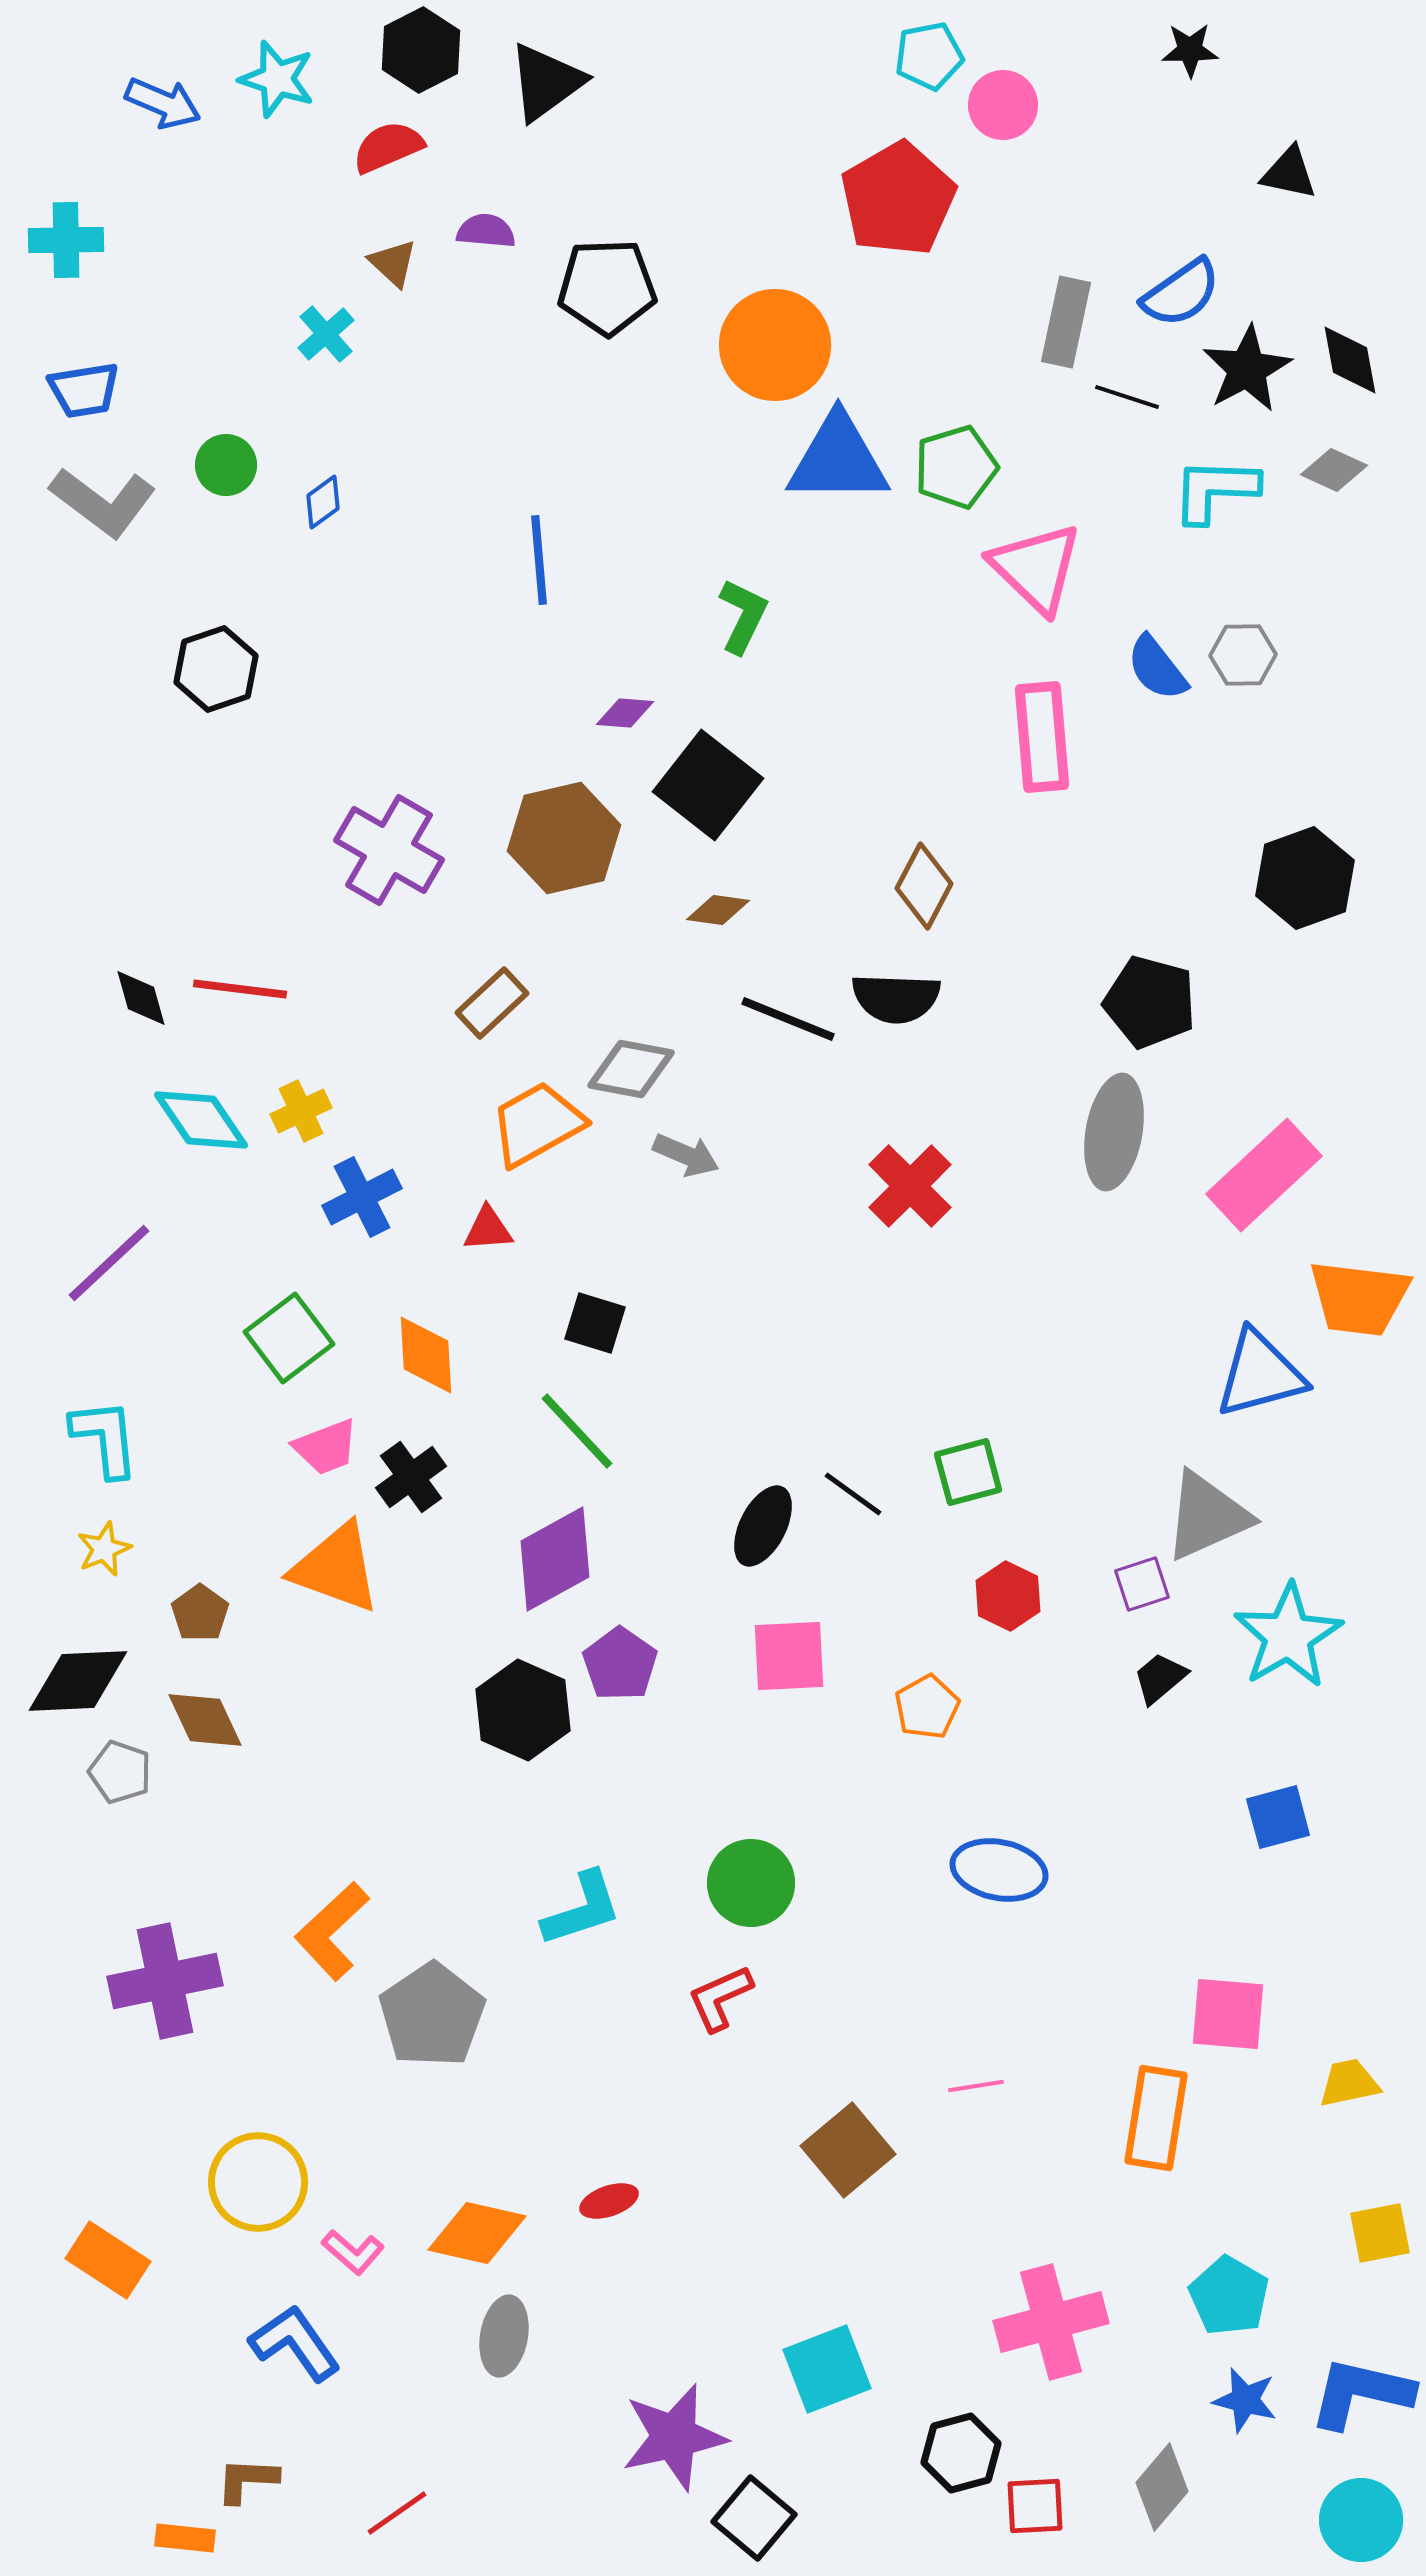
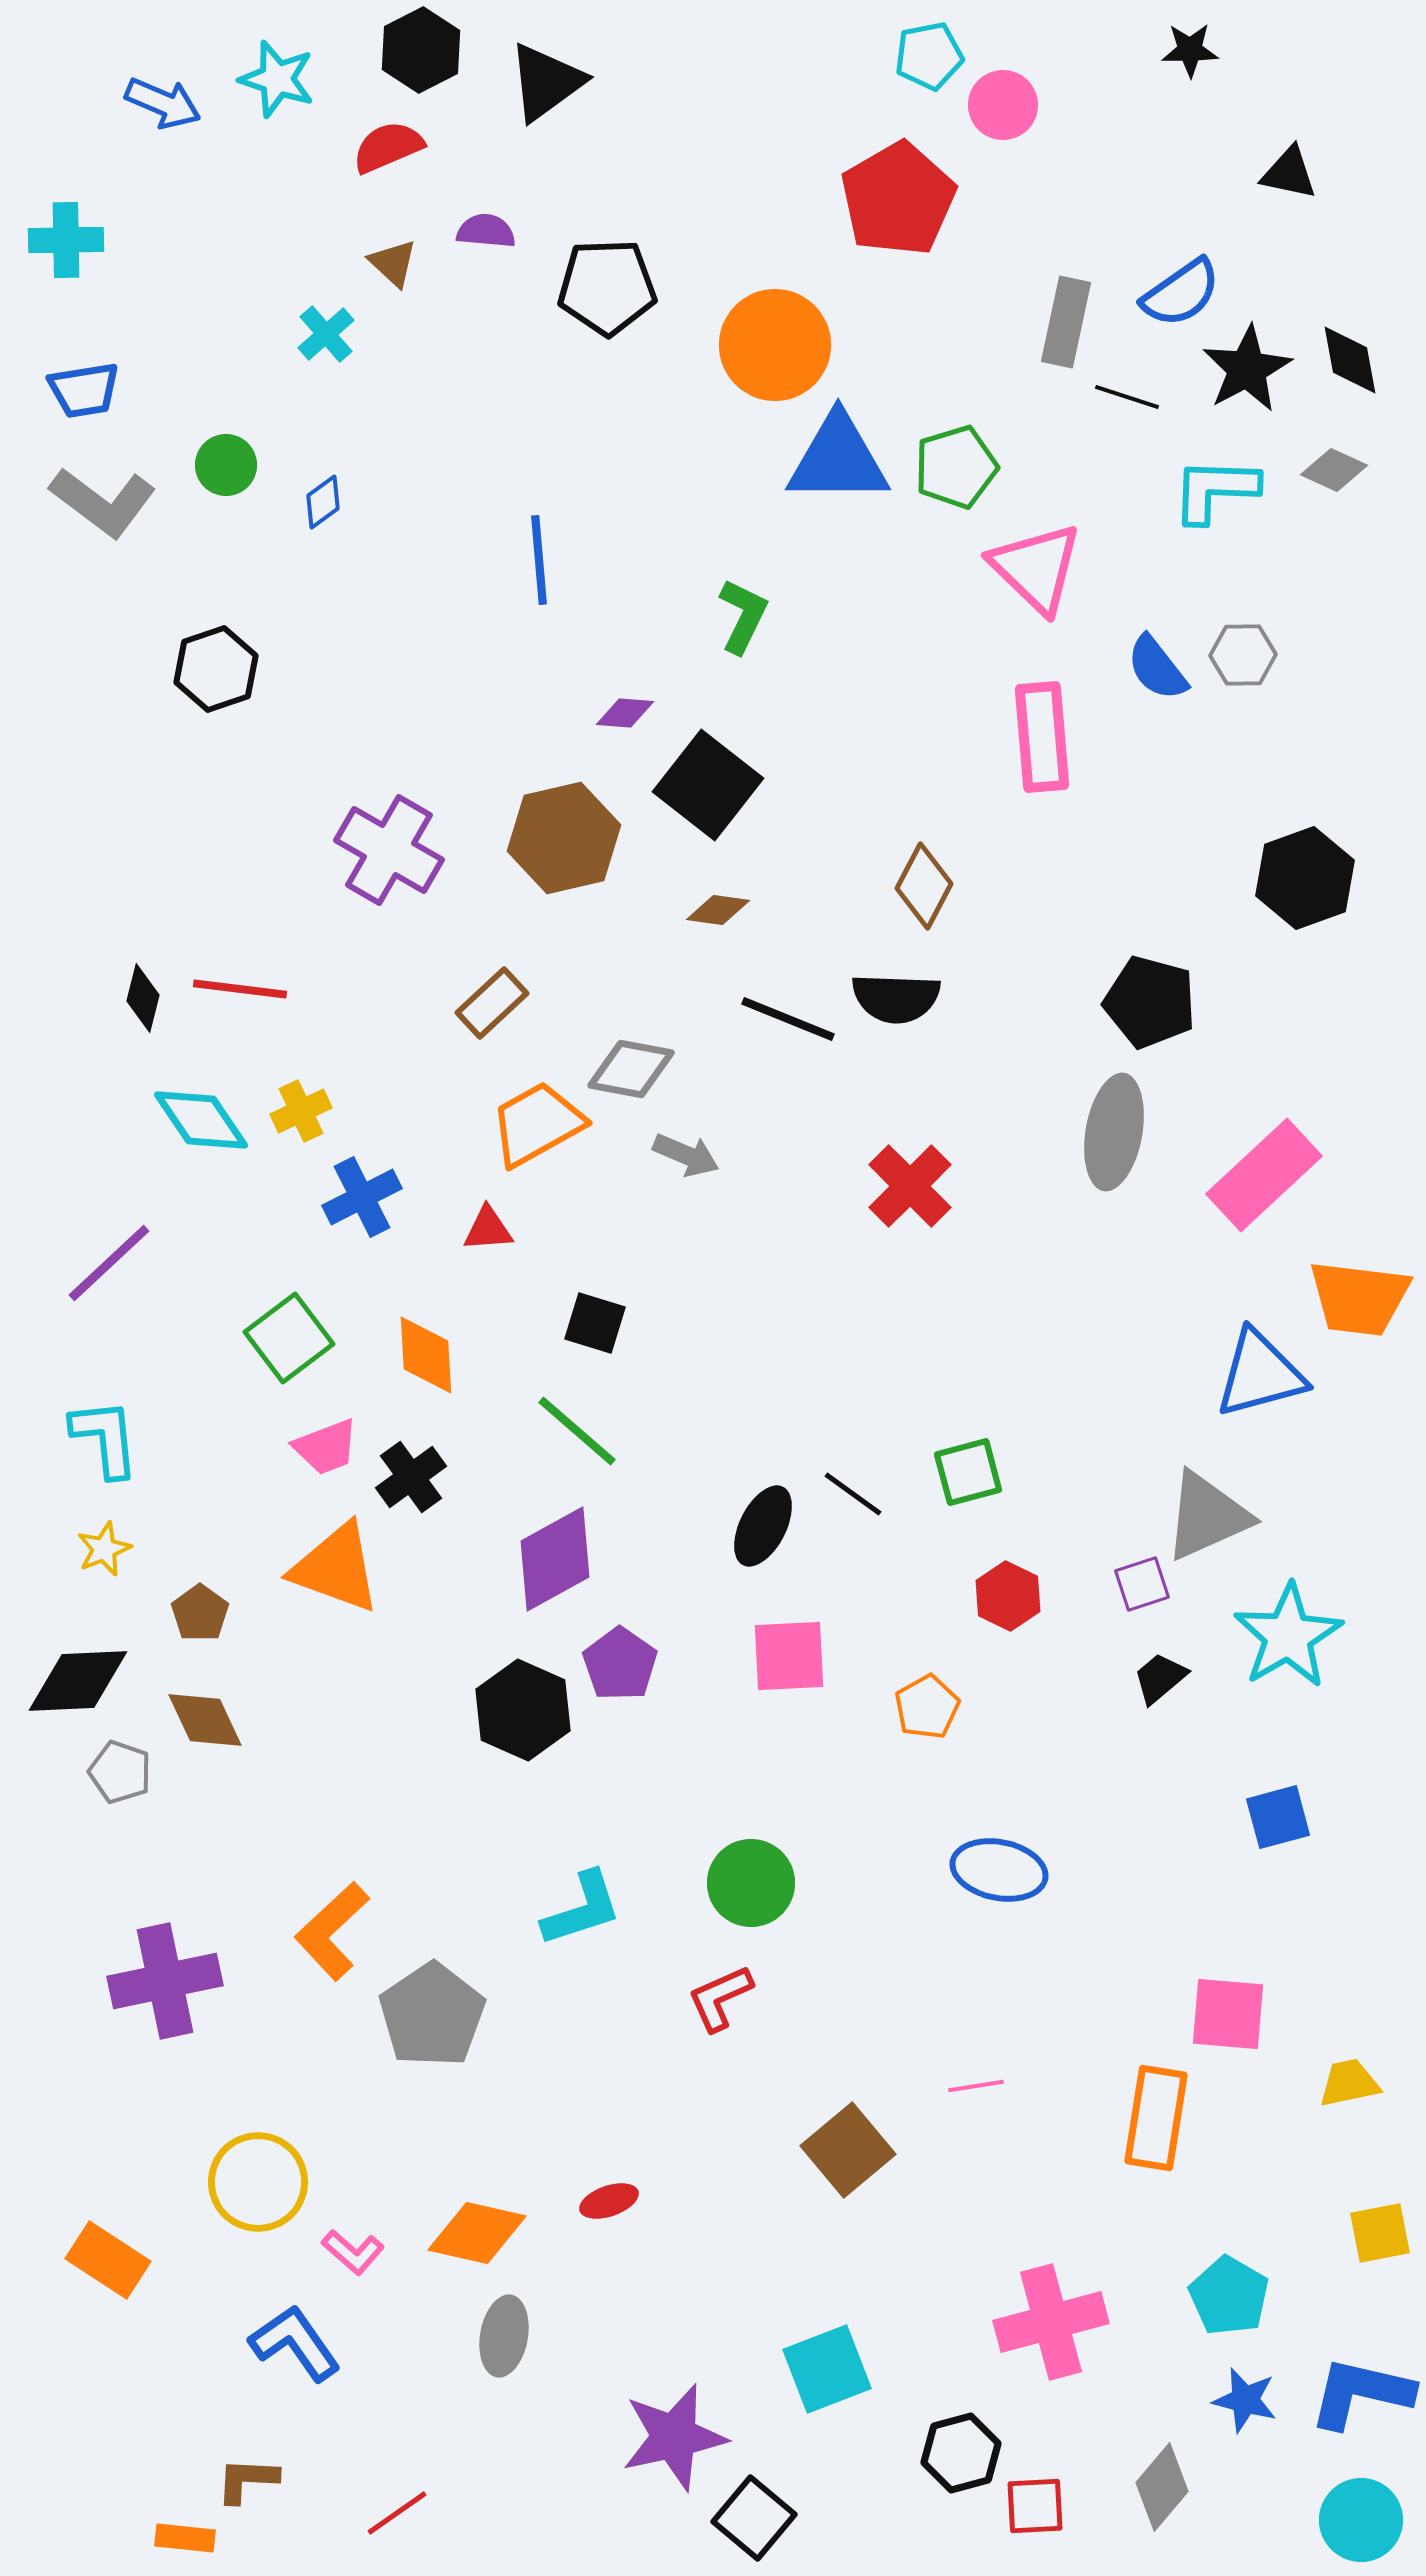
black diamond at (141, 998): moved 2 px right; rotated 30 degrees clockwise
green line at (577, 1431): rotated 6 degrees counterclockwise
